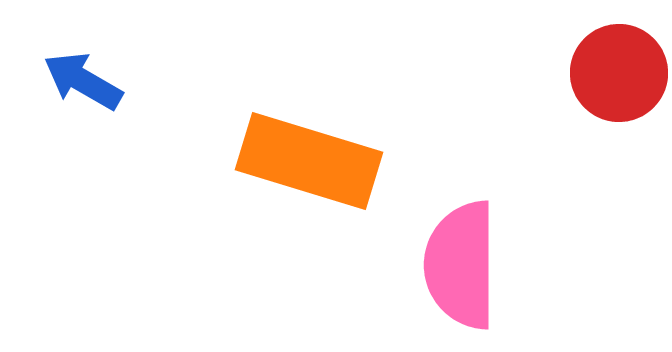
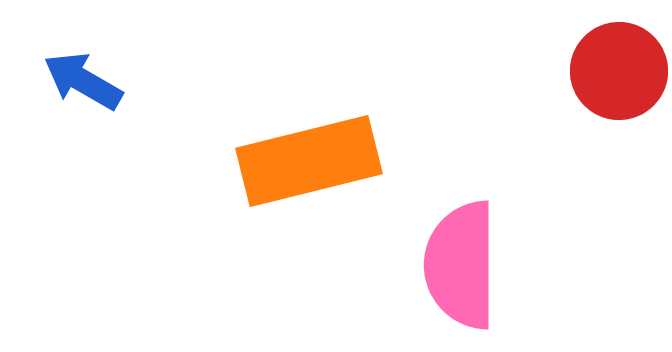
red circle: moved 2 px up
orange rectangle: rotated 31 degrees counterclockwise
